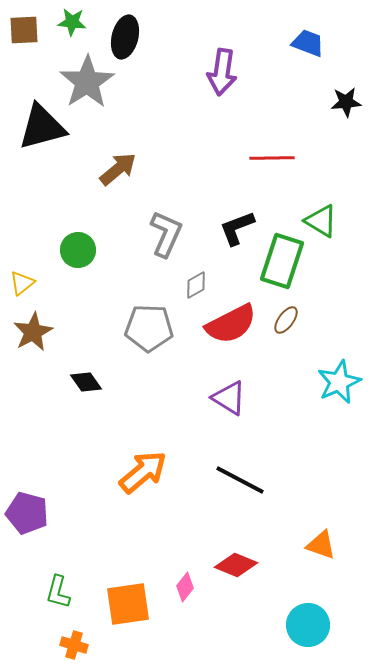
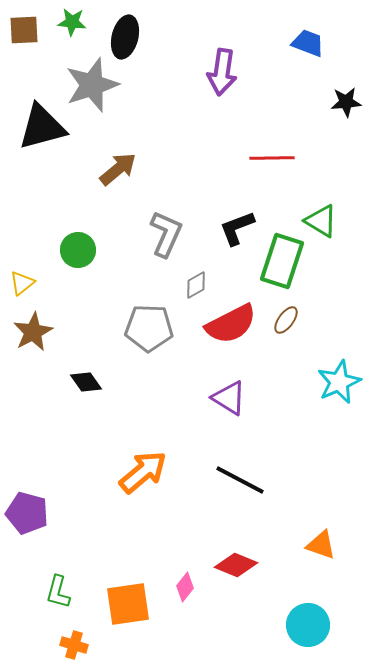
gray star: moved 5 px right, 3 px down; rotated 14 degrees clockwise
